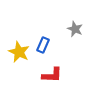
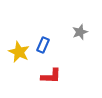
gray star: moved 5 px right, 3 px down; rotated 28 degrees clockwise
red L-shape: moved 1 px left, 1 px down
